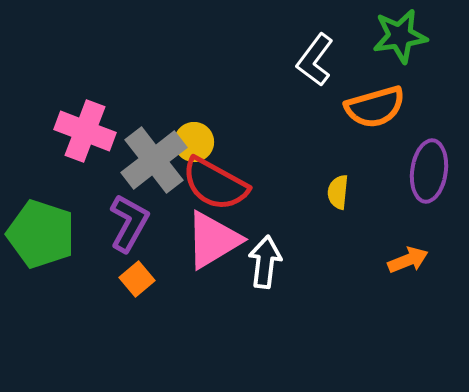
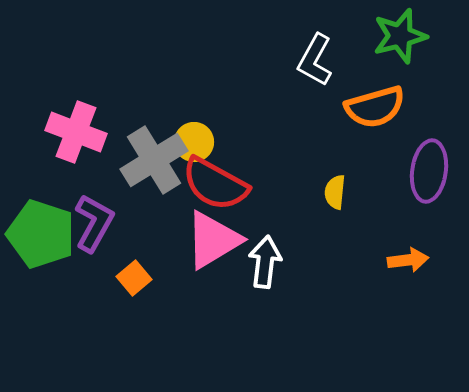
green star: rotated 6 degrees counterclockwise
white L-shape: rotated 8 degrees counterclockwise
pink cross: moved 9 px left, 1 px down
gray cross: rotated 6 degrees clockwise
yellow semicircle: moved 3 px left
purple L-shape: moved 35 px left
orange arrow: rotated 15 degrees clockwise
orange square: moved 3 px left, 1 px up
